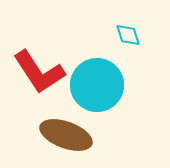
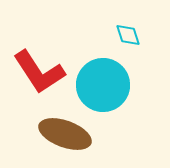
cyan circle: moved 6 px right
brown ellipse: moved 1 px left, 1 px up
